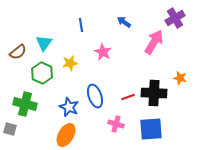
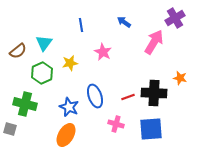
brown semicircle: moved 1 px up
green hexagon: rotated 10 degrees clockwise
